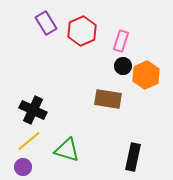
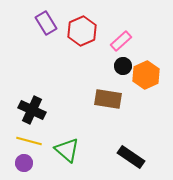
pink rectangle: rotated 30 degrees clockwise
black cross: moved 1 px left
yellow line: rotated 55 degrees clockwise
green triangle: rotated 24 degrees clockwise
black rectangle: moved 2 px left; rotated 68 degrees counterclockwise
purple circle: moved 1 px right, 4 px up
